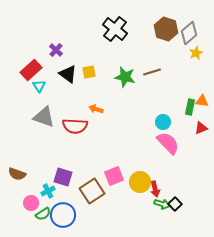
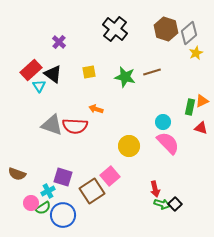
purple cross: moved 3 px right, 8 px up
black triangle: moved 15 px left
orange triangle: rotated 32 degrees counterclockwise
gray triangle: moved 8 px right, 8 px down
red triangle: rotated 40 degrees clockwise
pink square: moved 4 px left; rotated 18 degrees counterclockwise
yellow circle: moved 11 px left, 36 px up
green semicircle: moved 6 px up
